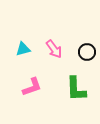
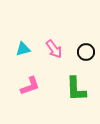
black circle: moved 1 px left
pink L-shape: moved 2 px left, 1 px up
